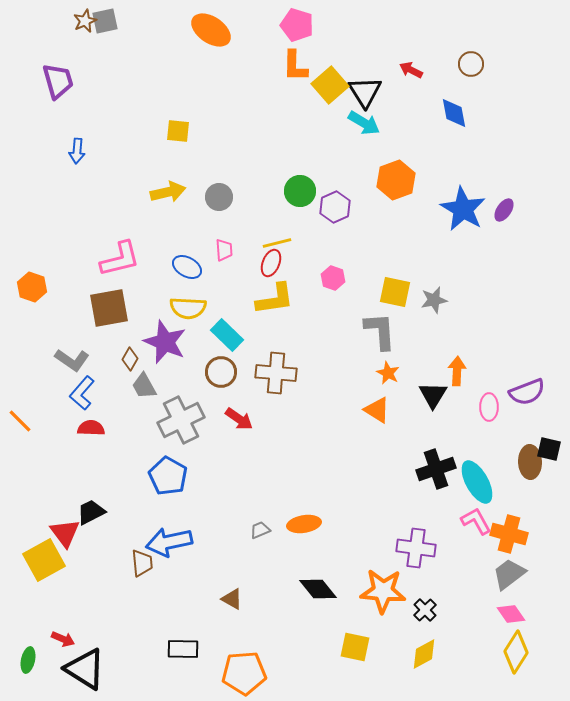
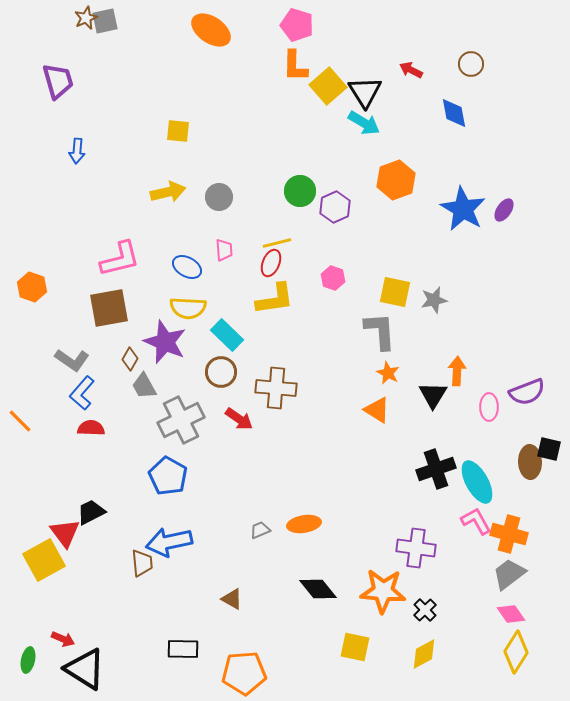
brown star at (85, 21): moved 1 px right, 3 px up
yellow square at (330, 85): moved 2 px left, 1 px down
brown cross at (276, 373): moved 15 px down
